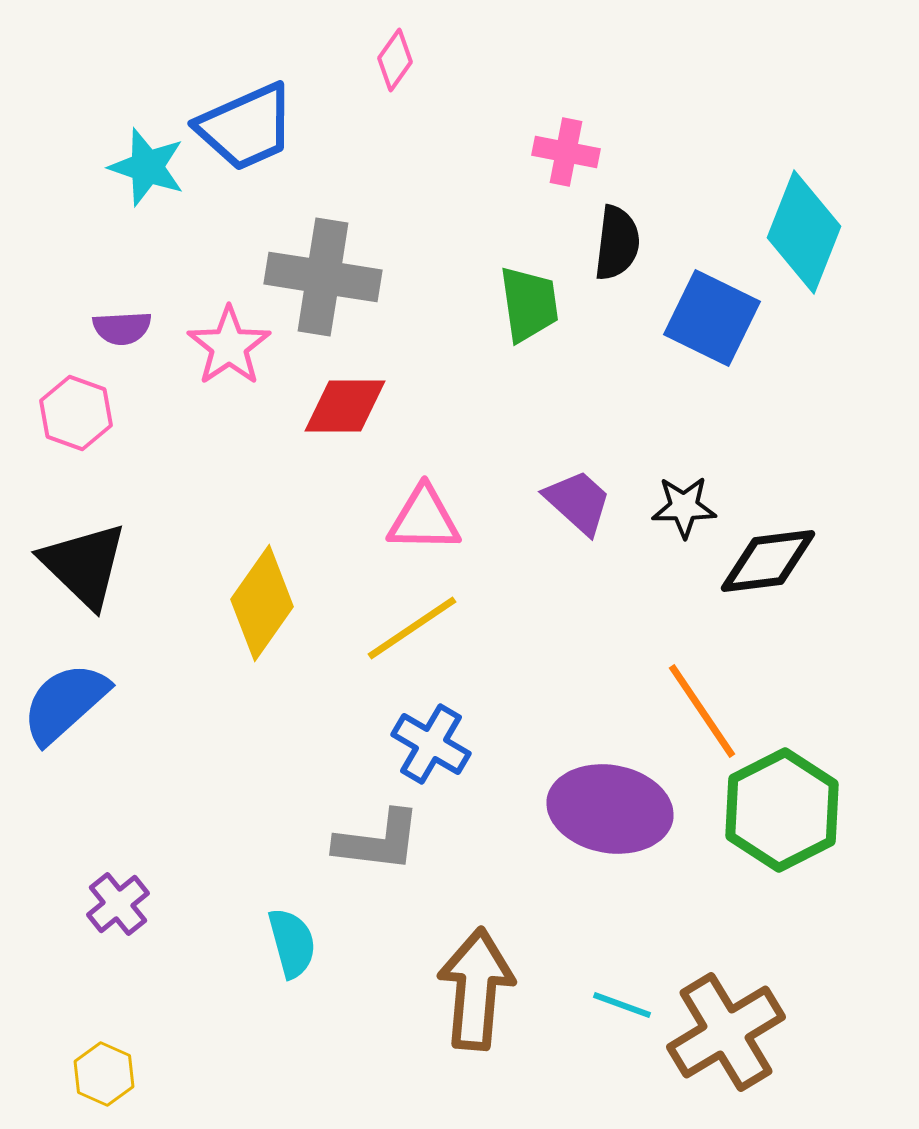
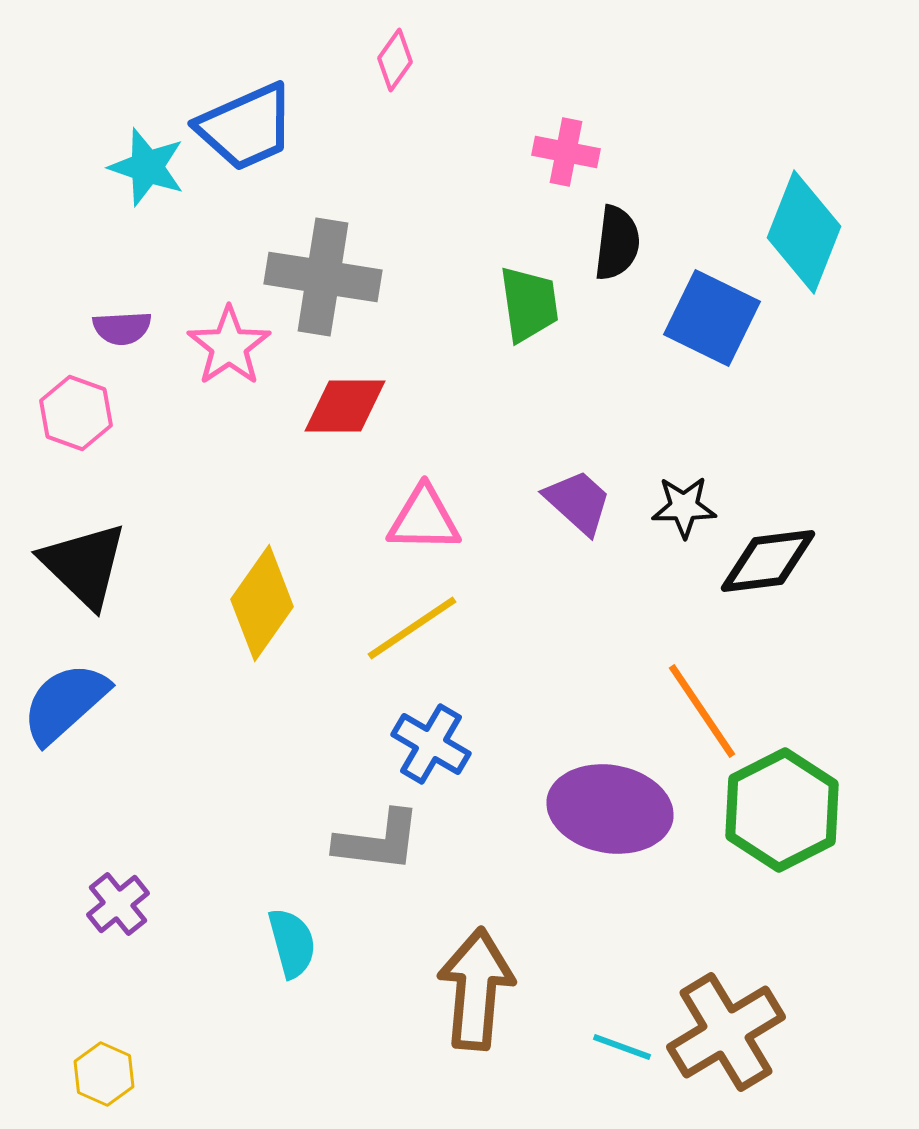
cyan line: moved 42 px down
